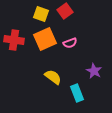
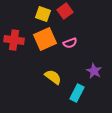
yellow square: moved 2 px right
cyan rectangle: rotated 48 degrees clockwise
